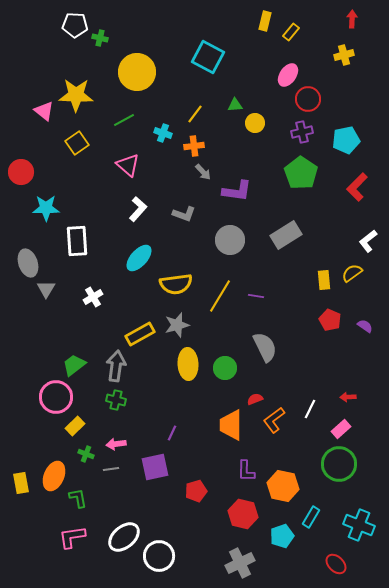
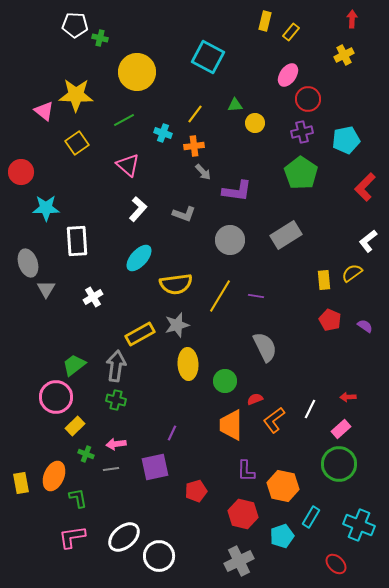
yellow cross at (344, 55): rotated 12 degrees counterclockwise
red L-shape at (357, 187): moved 8 px right
green circle at (225, 368): moved 13 px down
gray cross at (240, 563): moved 1 px left, 2 px up
